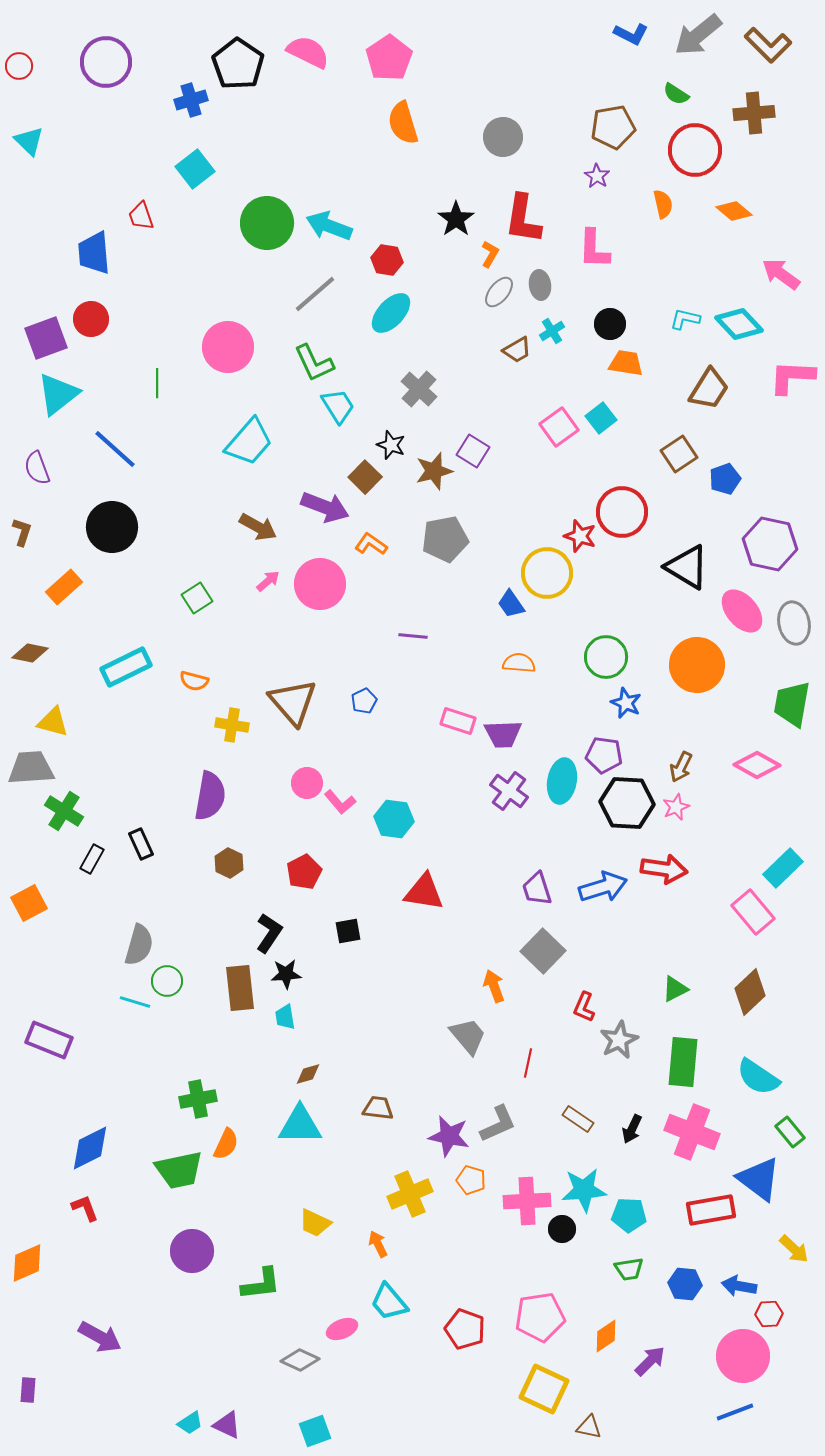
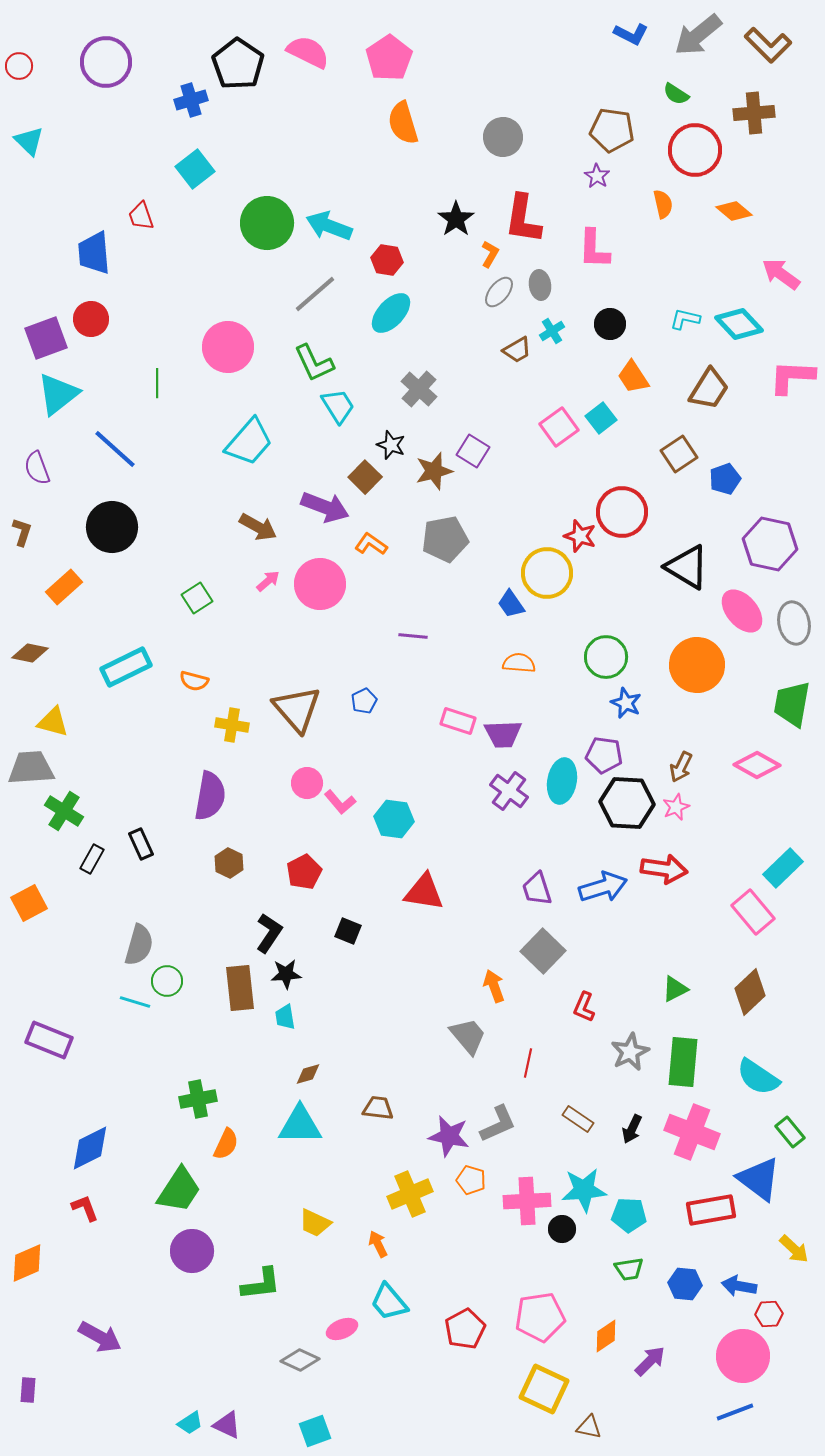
brown pentagon at (613, 127): moved 1 px left, 3 px down; rotated 18 degrees clockwise
orange trapezoid at (626, 363): moved 7 px right, 14 px down; rotated 132 degrees counterclockwise
brown triangle at (293, 702): moved 4 px right, 7 px down
black square at (348, 931): rotated 32 degrees clockwise
gray star at (619, 1040): moved 11 px right, 12 px down
green trapezoid at (179, 1170): moved 20 px down; rotated 45 degrees counterclockwise
red pentagon at (465, 1329): rotated 24 degrees clockwise
